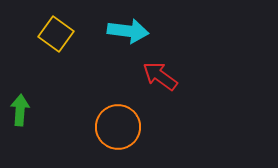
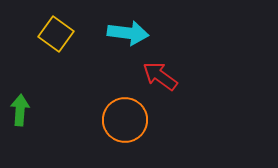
cyan arrow: moved 2 px down
orange circle: moved 7 px right, 7 px up
